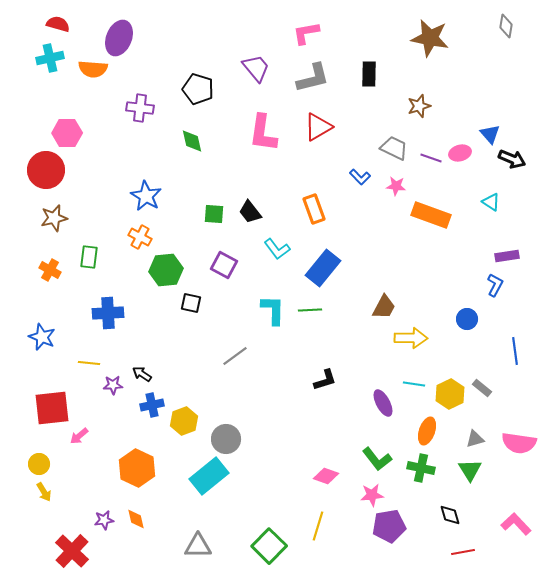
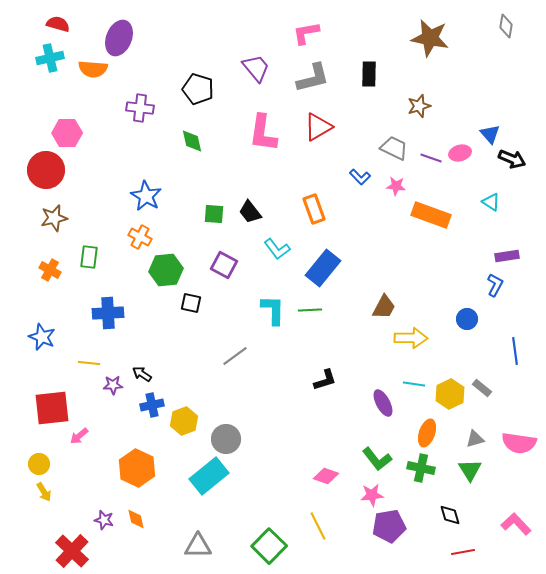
orange ellipse at (427, 431): moved 2 px down
purple star at (104, 520): rotated 24 degrees clockwise
yellow line at (318, 526): rotated 44 degrees counterclockwise
